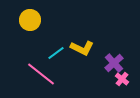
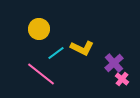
yellow circle: moved 9 px right, 9 px down
